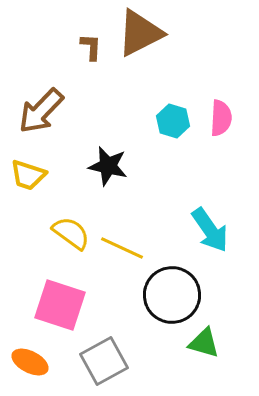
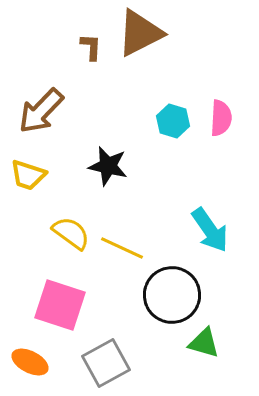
gray square: moved 2 px right, 2 px down
